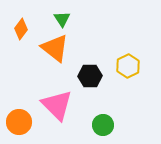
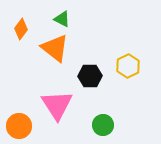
green triangle: rotated 30 degrees counterclockwise
pink triangle: rotated 12 degrees clockwise
orange circle: moved 4 px down
